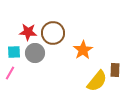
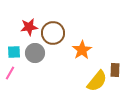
red star: moved 1 px right, 5 px up; rotated 12 degrees counterclockwise
orange star: moved 1 px left
